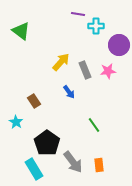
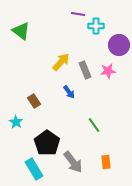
orange rectangle: moved 7 px right, 3 px up
